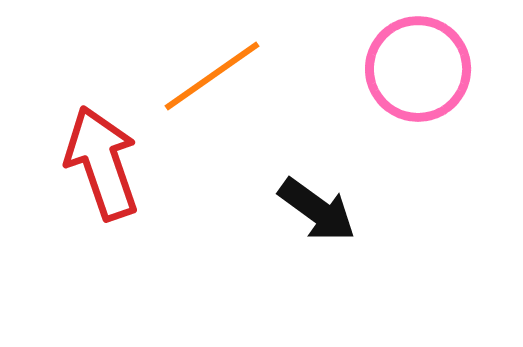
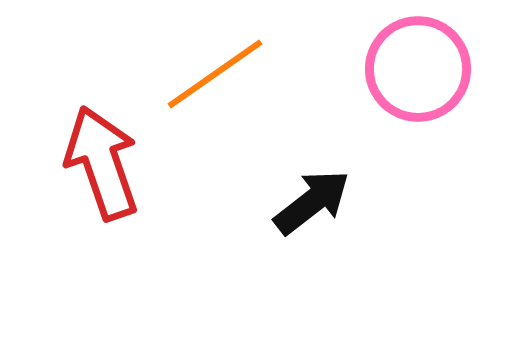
orange line: moved 3 px right, 2 px up
black arrow: moved 5 px left, 8 px up; rotated 74 degrees counterclockwise
